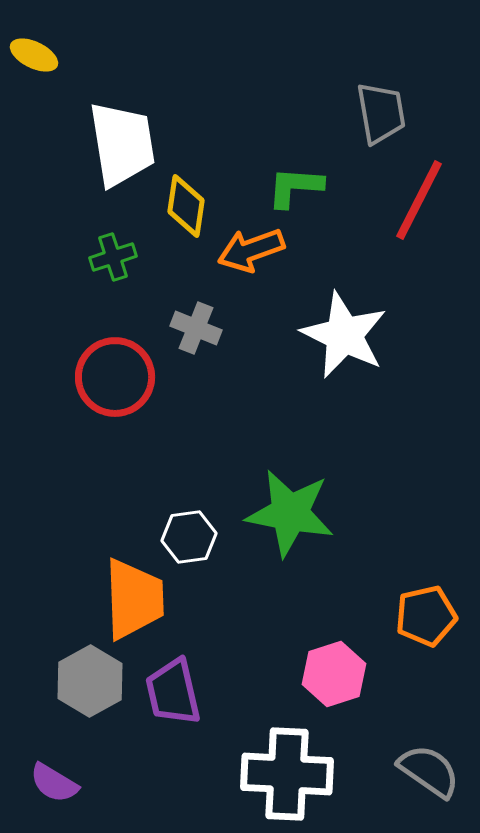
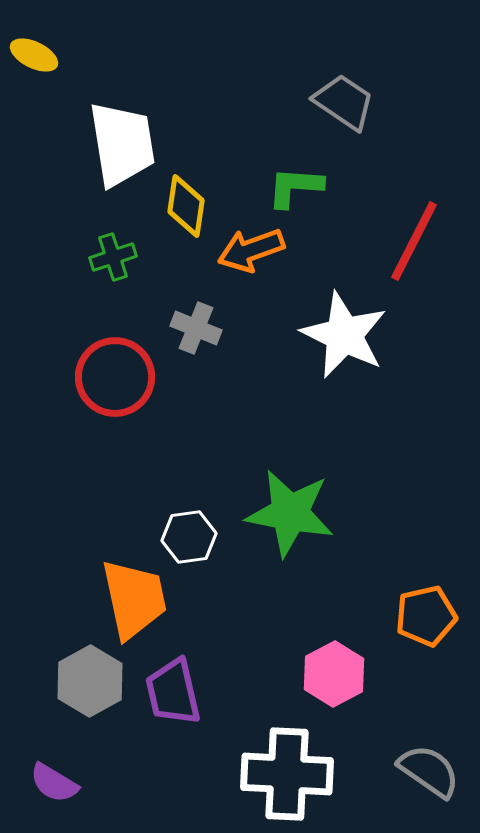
gray trapezoid: moved 37 px left, 11 px up; rotated 46 degrees counterclockwise
red line: moved 5 px left, 41 px down
orange trapezoid: rotated 10 degrees counterclockwise
pink hexagon: rotated 10 degrees counterclockwise
